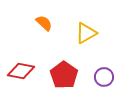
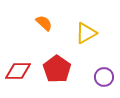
red diamond: moved 3 px left; rotated 12 degrees counterclockwise
red pentagon: moved 7 px left, 6 px up
